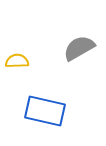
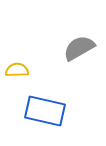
yellow semicircle: moved 9 px down
